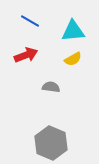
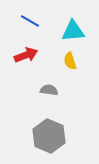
yellow semicircle: moved 3 px left, 2 px down; rotated 102 degrees clockwise
gray semicircle: moved 2 px left, 3 px down
gray hexagon: moved 2 px left, 7 px up
